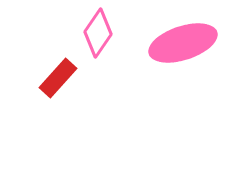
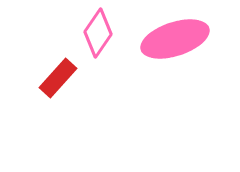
pink ellipse: moved 8 px left, 4 px up
